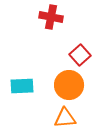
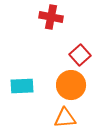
orange circle: moved 2 px right
